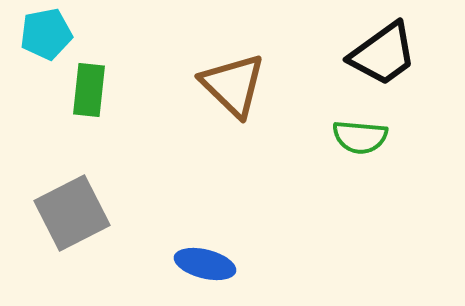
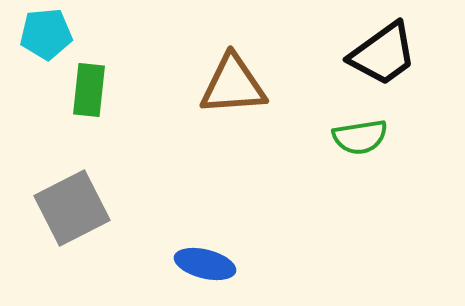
cyan pentagon: rotated 6 degrees clockwise
brown triangle: rotated 48 degrees counterclockwise
green semicircle: rotated 14 degrees counterclockwise
gray square: moved 5 px up
